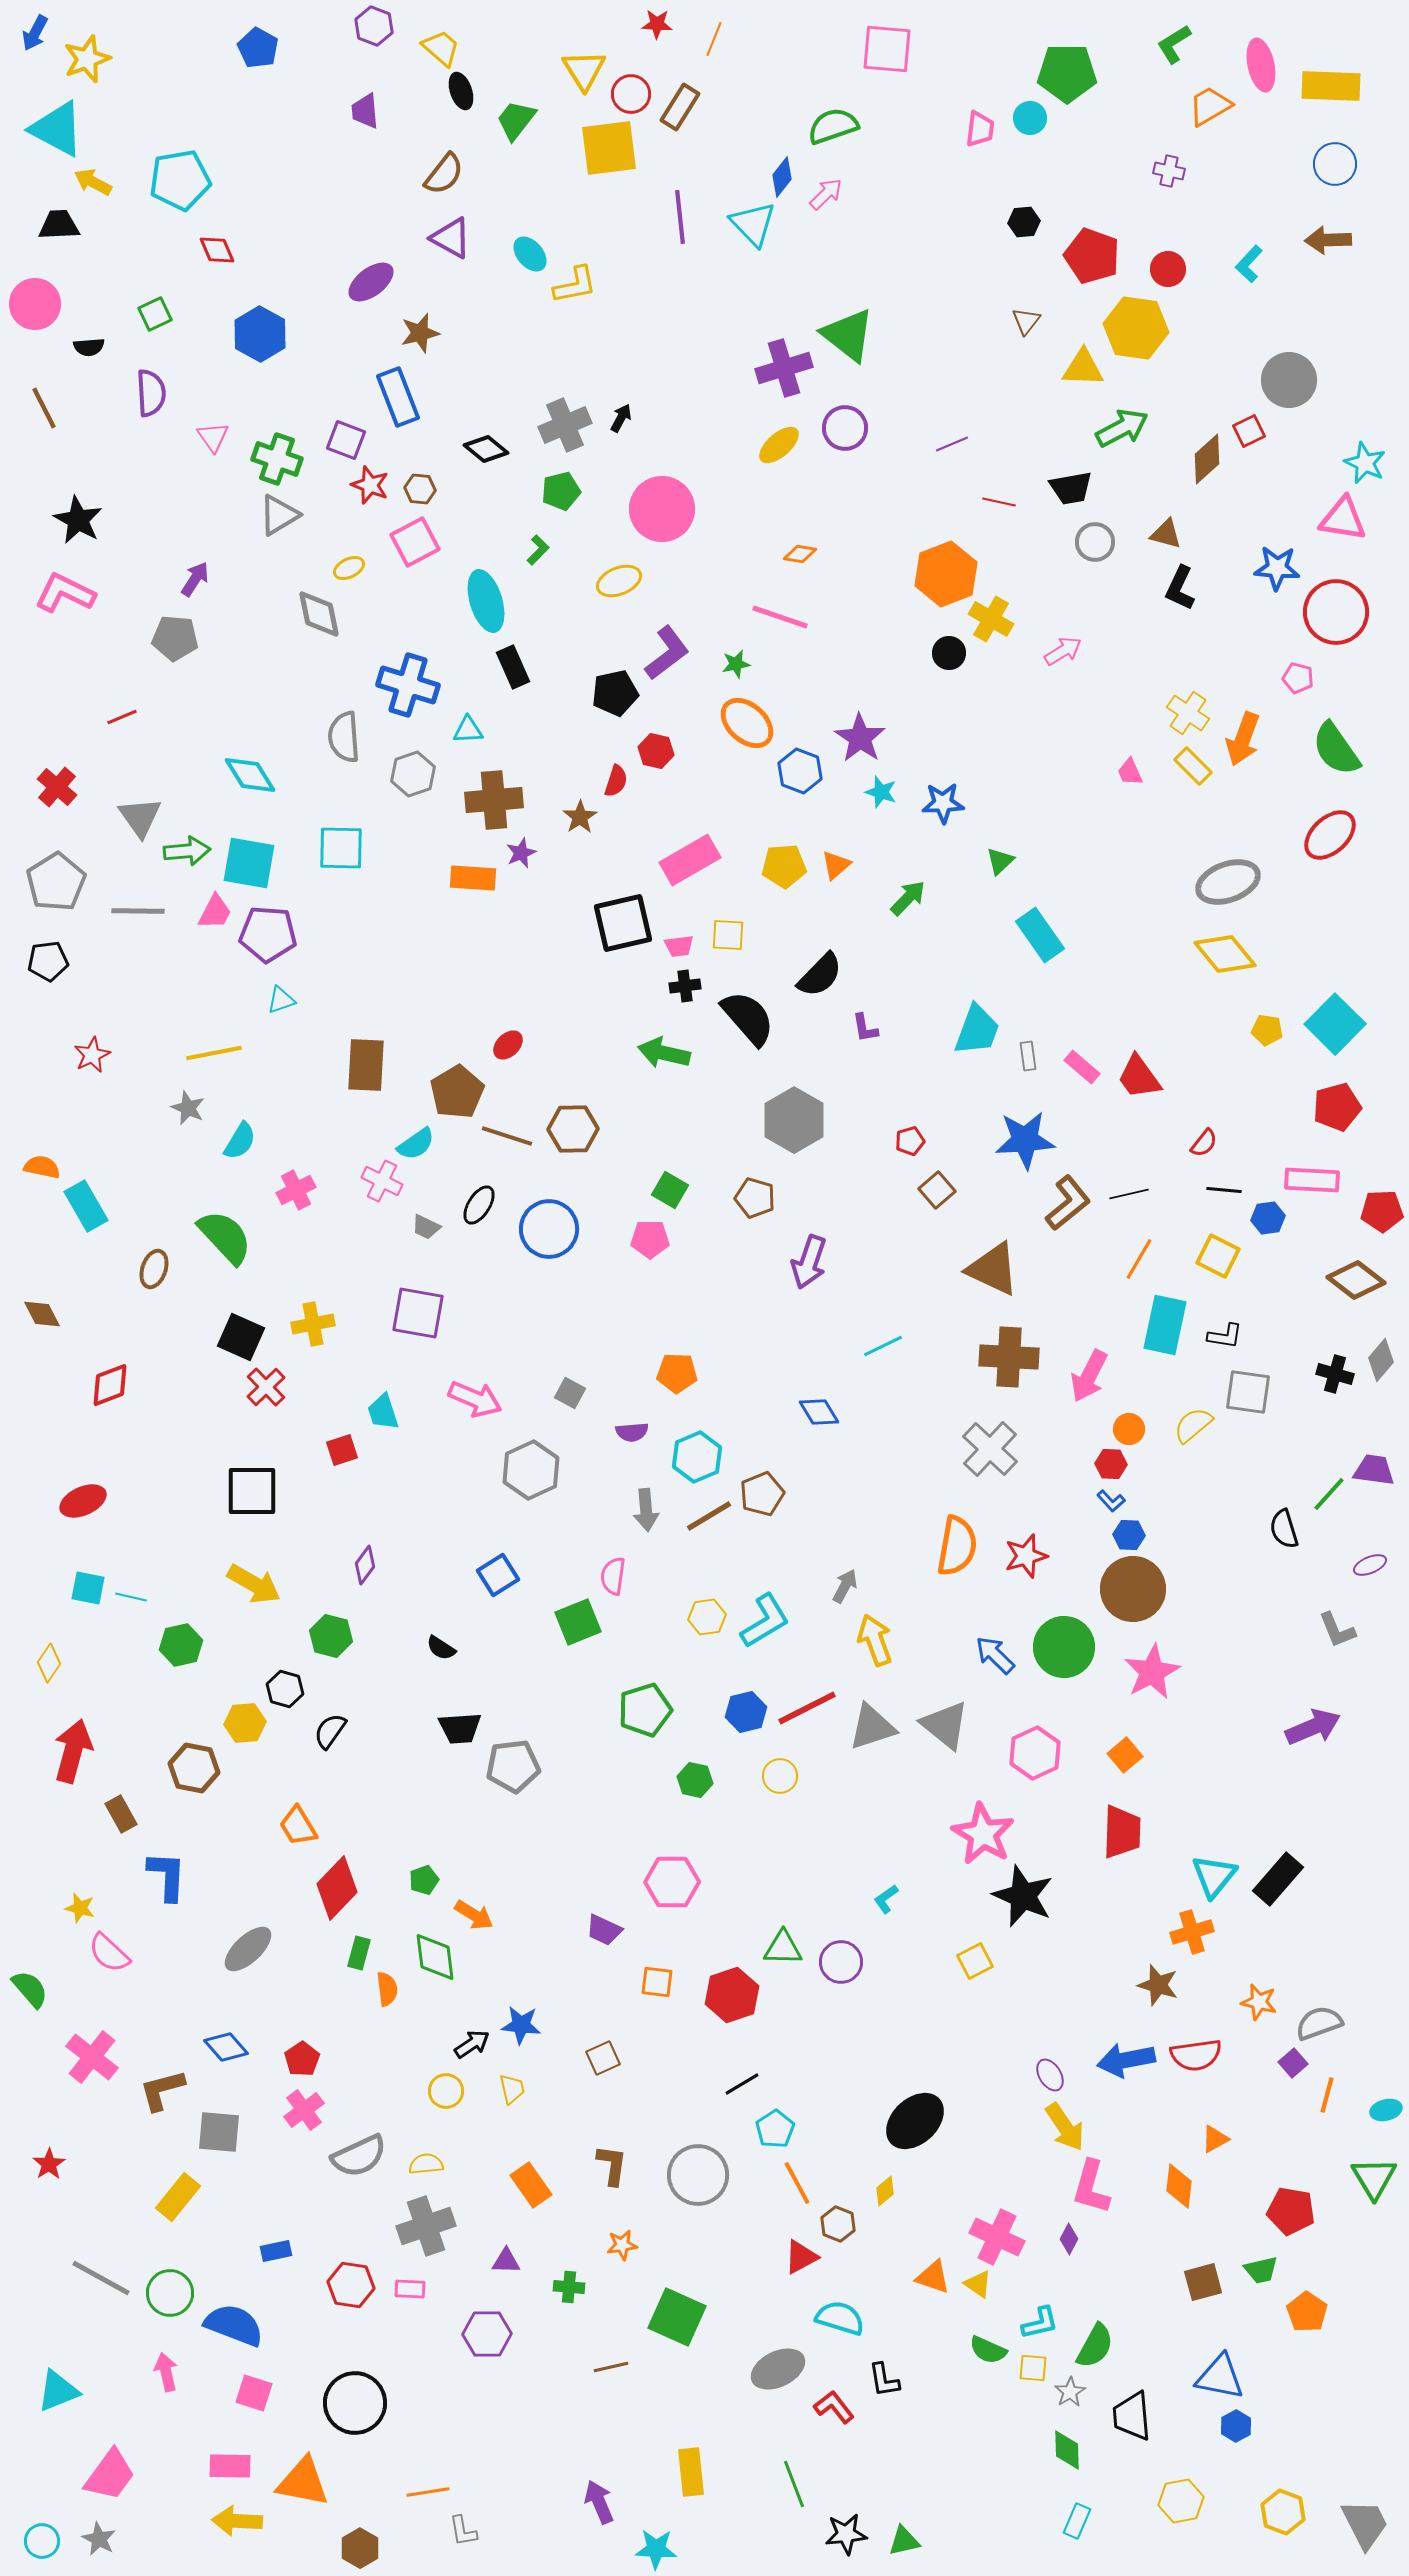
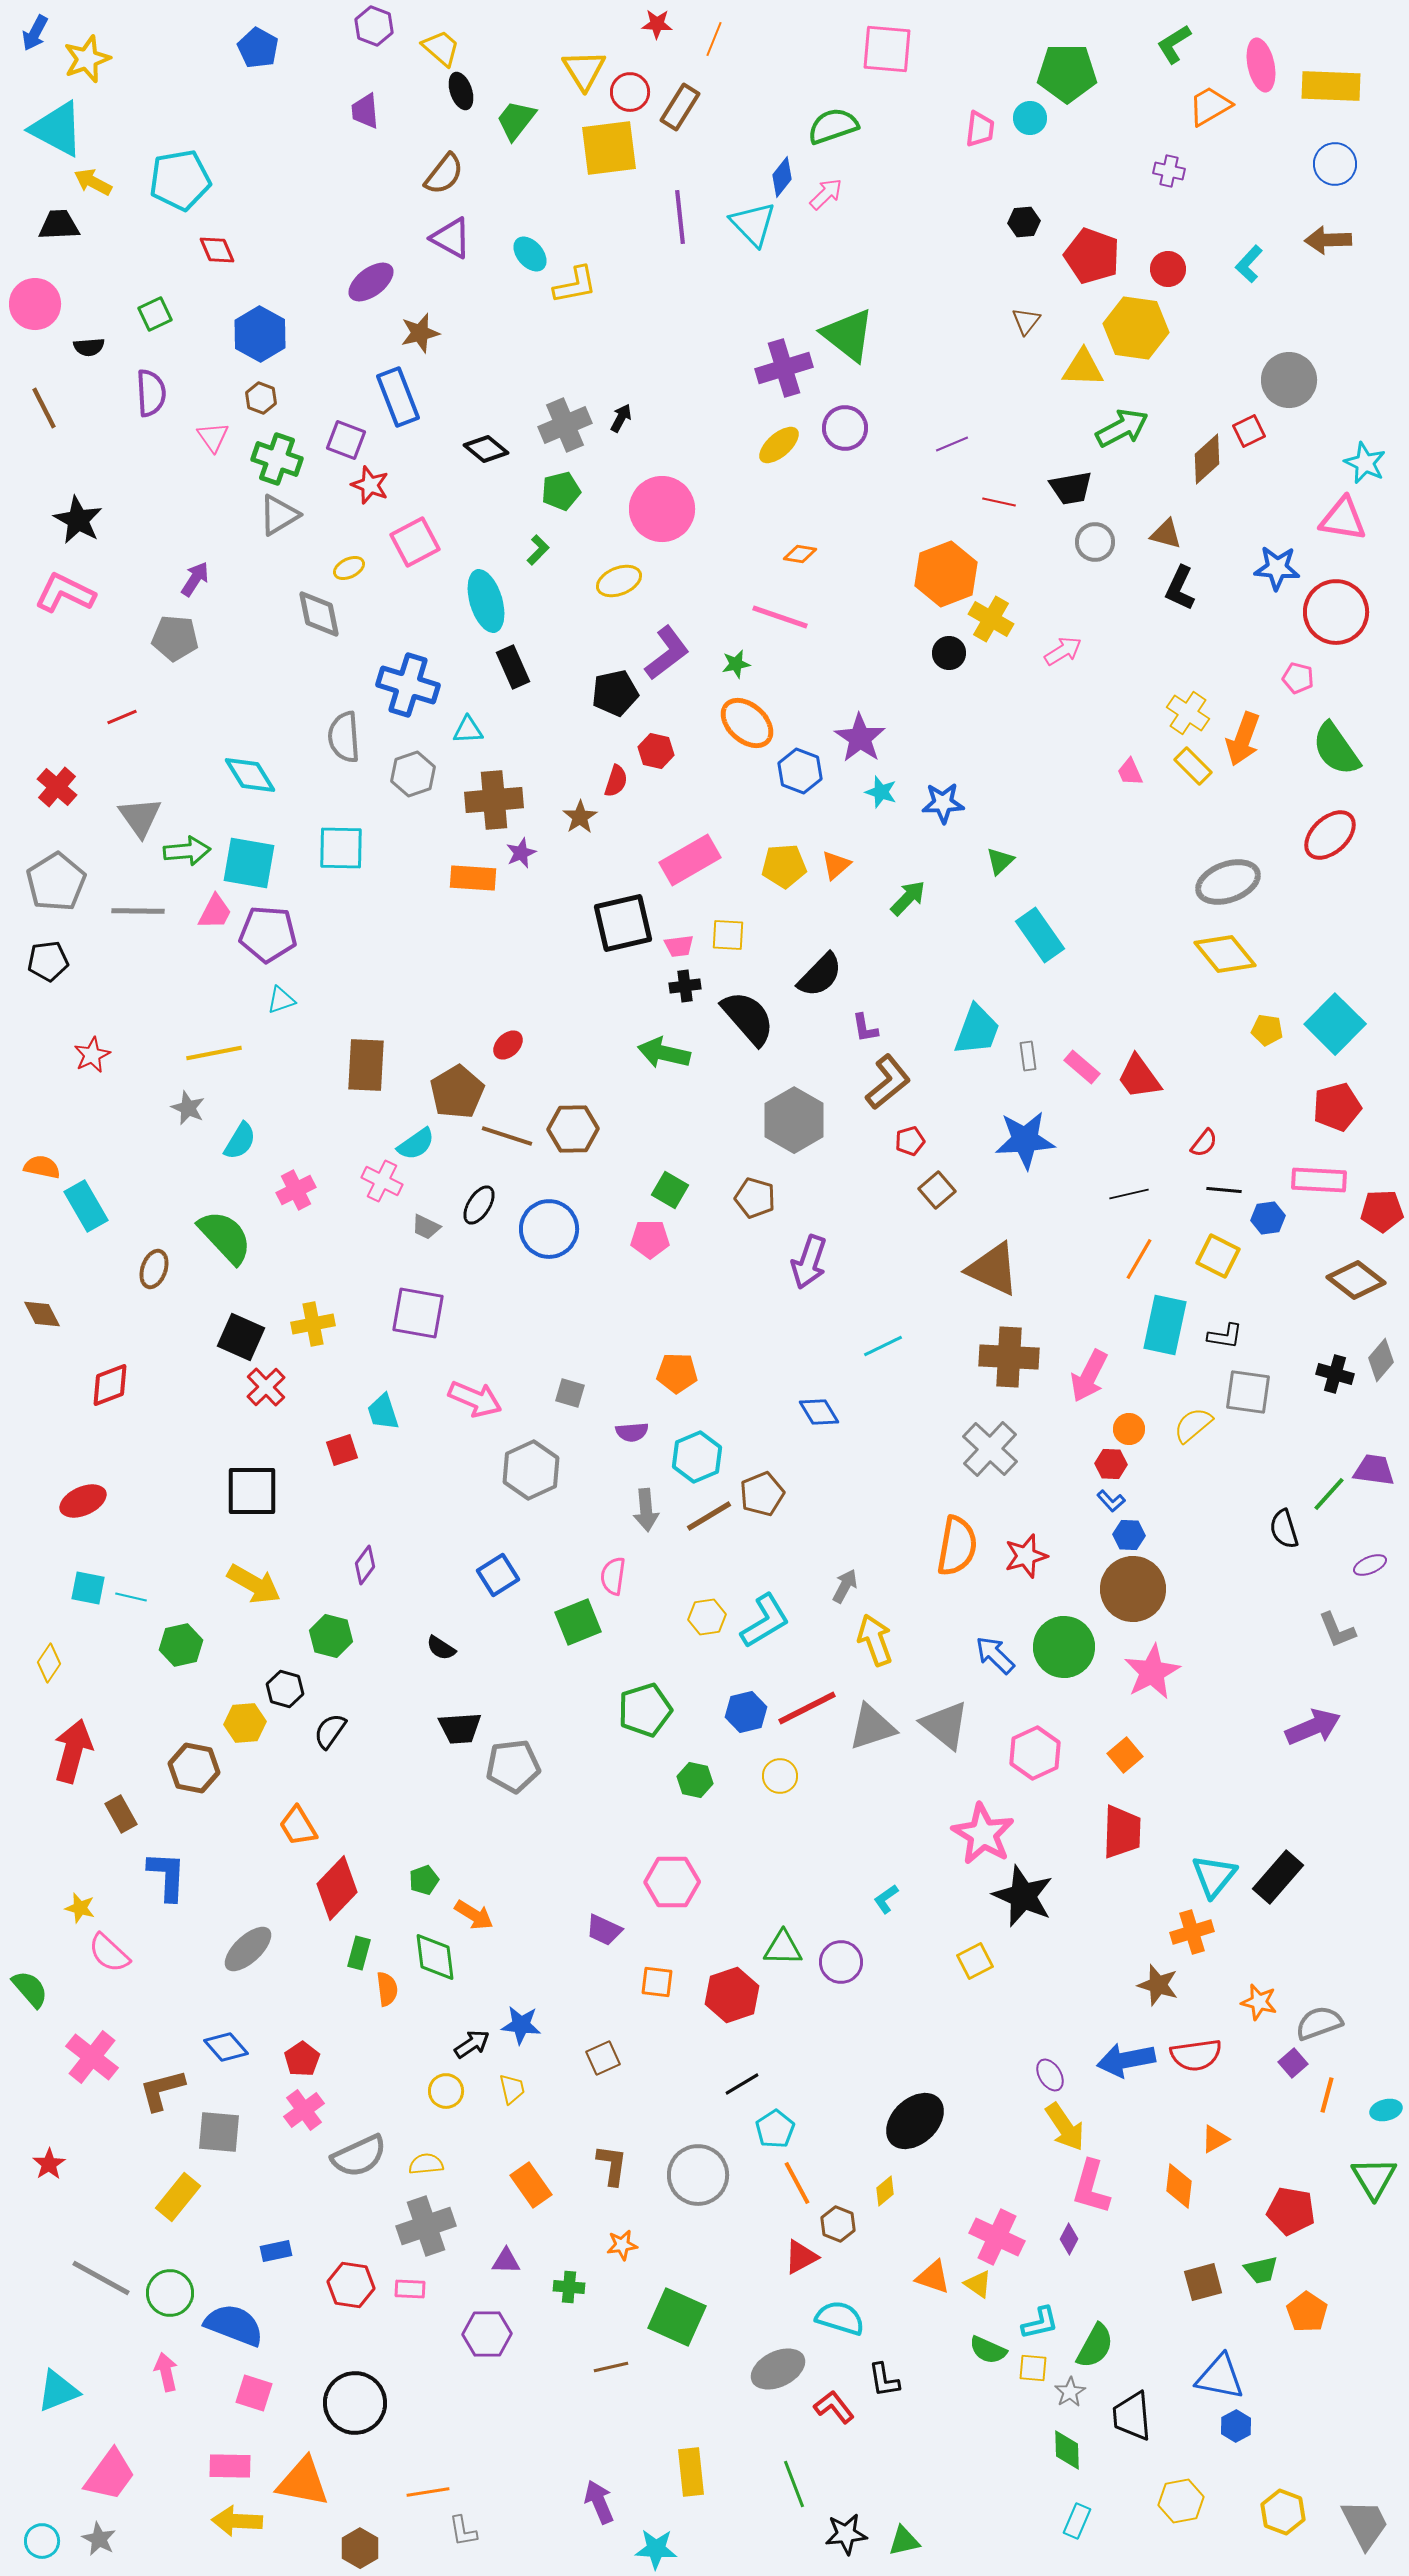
red circle at (631, 94): moved 1 px left, 2 px up
brown hexagon at (420, 489): moved 159 px left, 91 px up; rotated 16 degrees clockwise
pink rectangle at (1312, 1180): moved 7 px right
brown L-shape at (1068, 1203): moved 180 px left, 121 px up
gray square at (570, 1393): rotated 12 degrees counterclockwise
black rectangle at (1278, 1879): moved 2 px up
